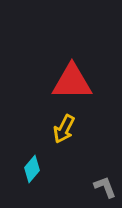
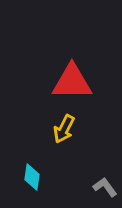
cyan diamond: moved 8 px down; rotated 32 degrees counterclockwise
gray L-shape: rotated 15 degrees counterclockwise
